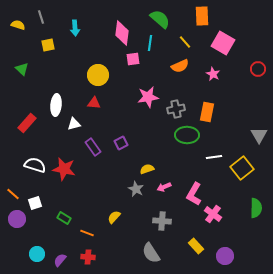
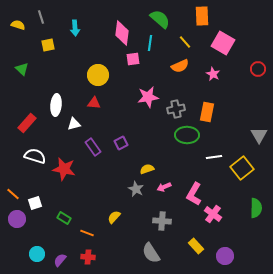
white semicircle at (35, 165): moved 9 px up
